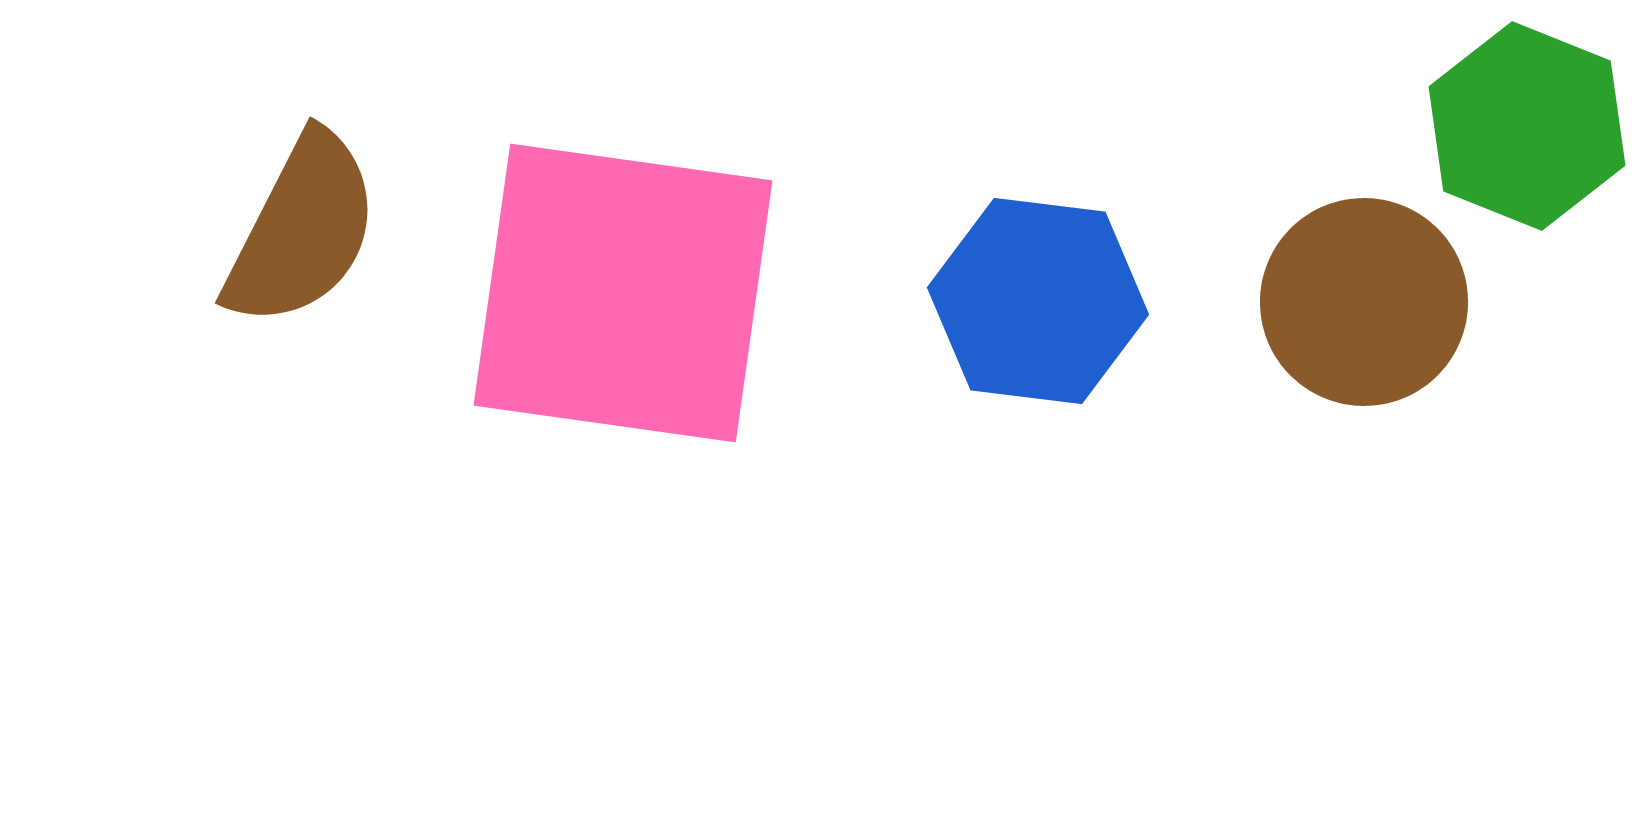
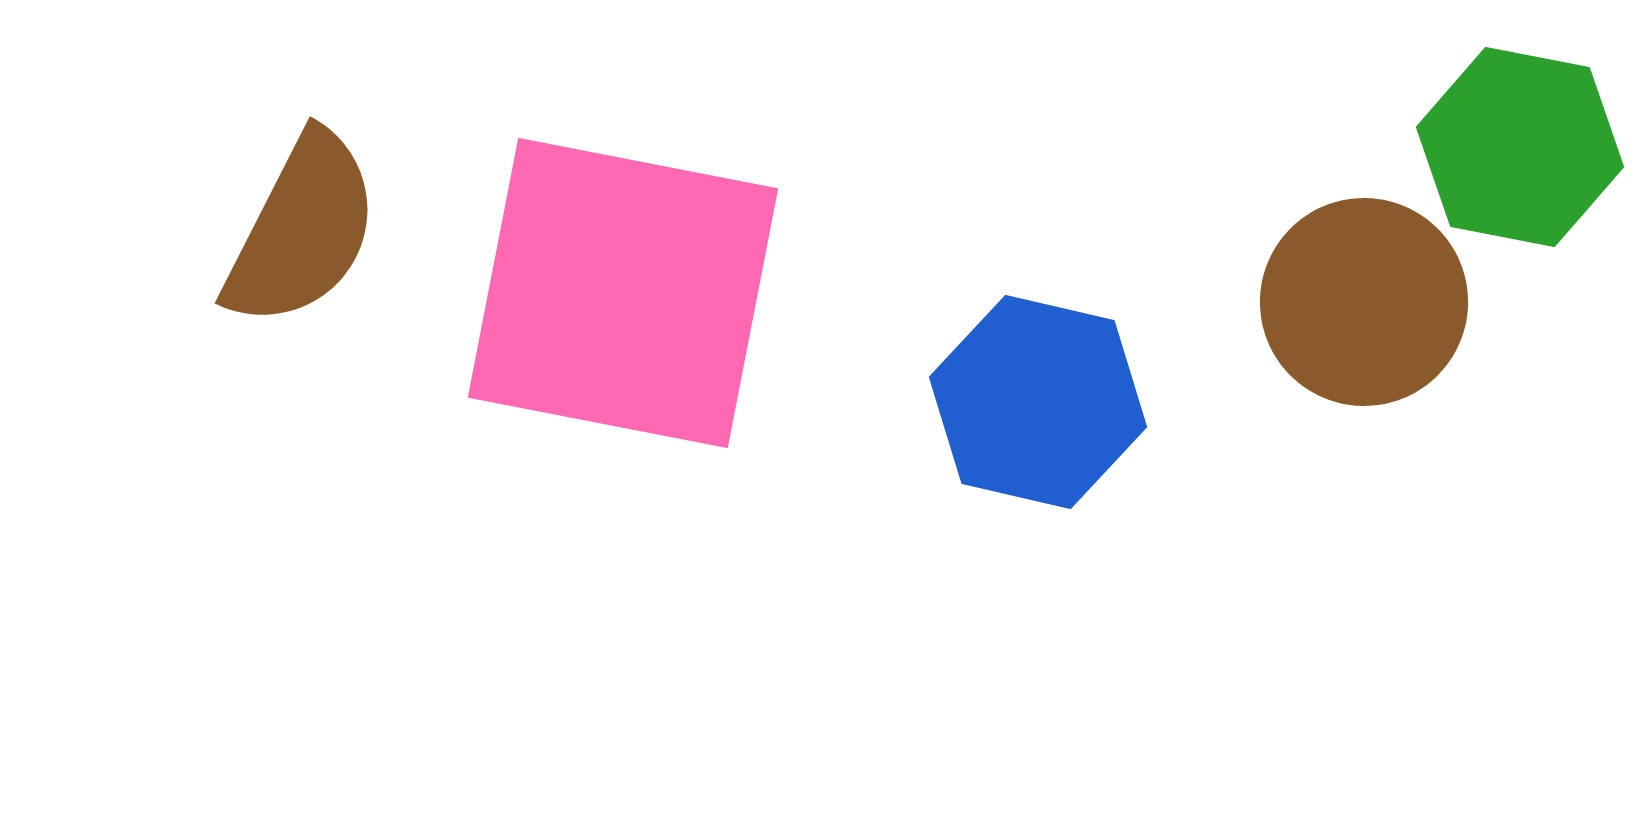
green hexagon: moved 7 px left, 21 px down; rotated 11 degrees counterclockwise
pink square: rotated 3 degrees clockwise
blue hexagon: moved 101 px down; rotated 6 degrees clockwise
